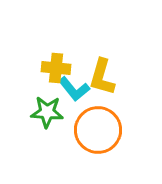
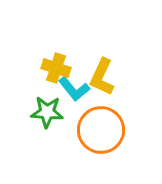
yellow cross: rotated 12 degrees clockwise
yellow L-shape: rotated 9 degrees clockwise
orange circle: moved 3 px right
